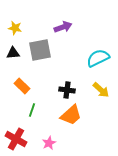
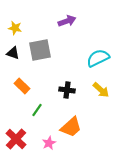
purple arrow: moved 4 px right, 6 px up
black triangle: rotated 24 degrees clockwise
green line: moved 5 px right; rotated 16 degrees clockwise
orange trapezoid: moved 12 px down
red cross: rotated 15 degrees clockwise
